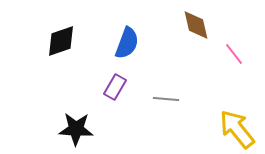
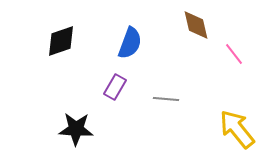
blue semicircle: moved 3 px right
